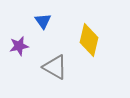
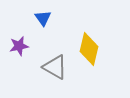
blue triangle: moved 3 px up
yellow diamond: moved 9 px down
